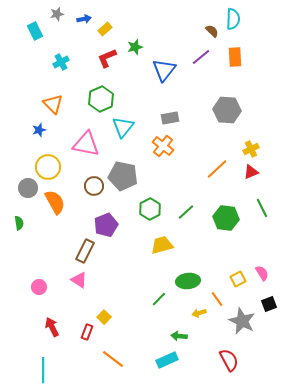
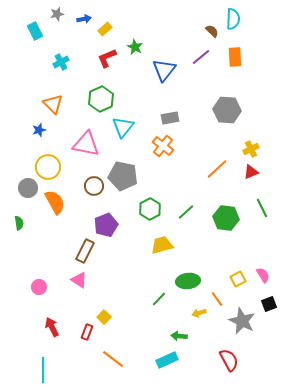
green star at (135, 47): rotated 28 degrees counterclockwise
pink semicircle at (262, 273): moved 1 px right, 2 px down
